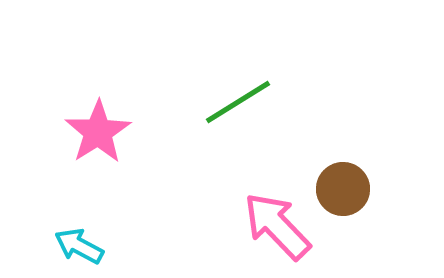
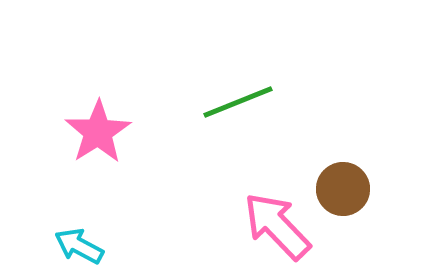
green line: rotated 10 degrees clockwise
